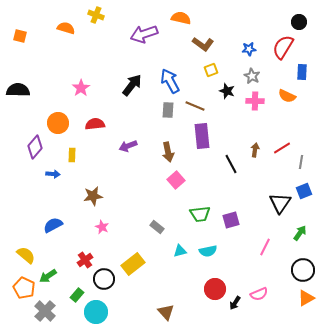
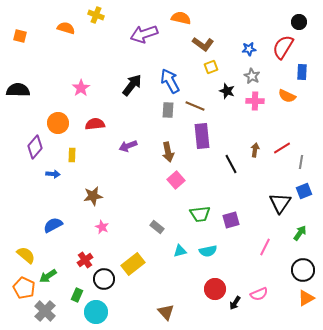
yellow square at (211, 70): moved 3 px up
green rectangle at (77, 295): rotated 16 degrees counterclockwise
